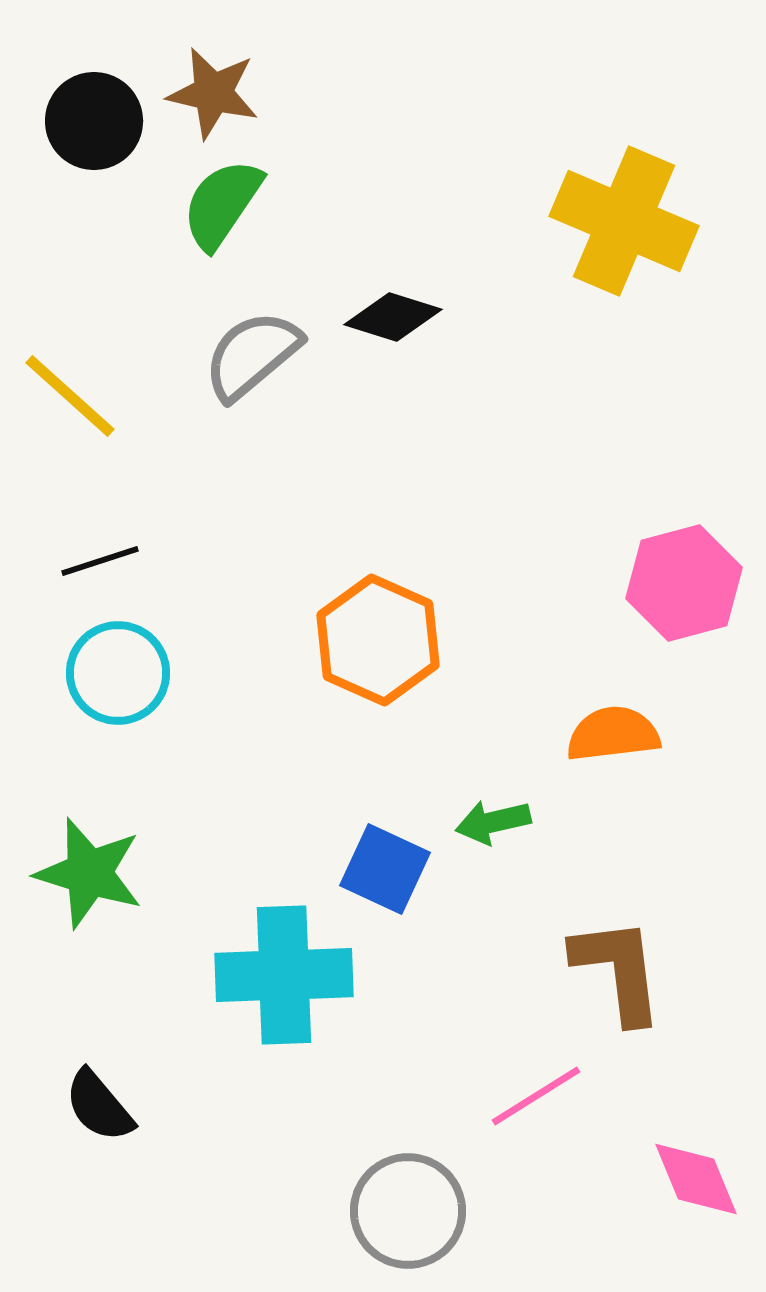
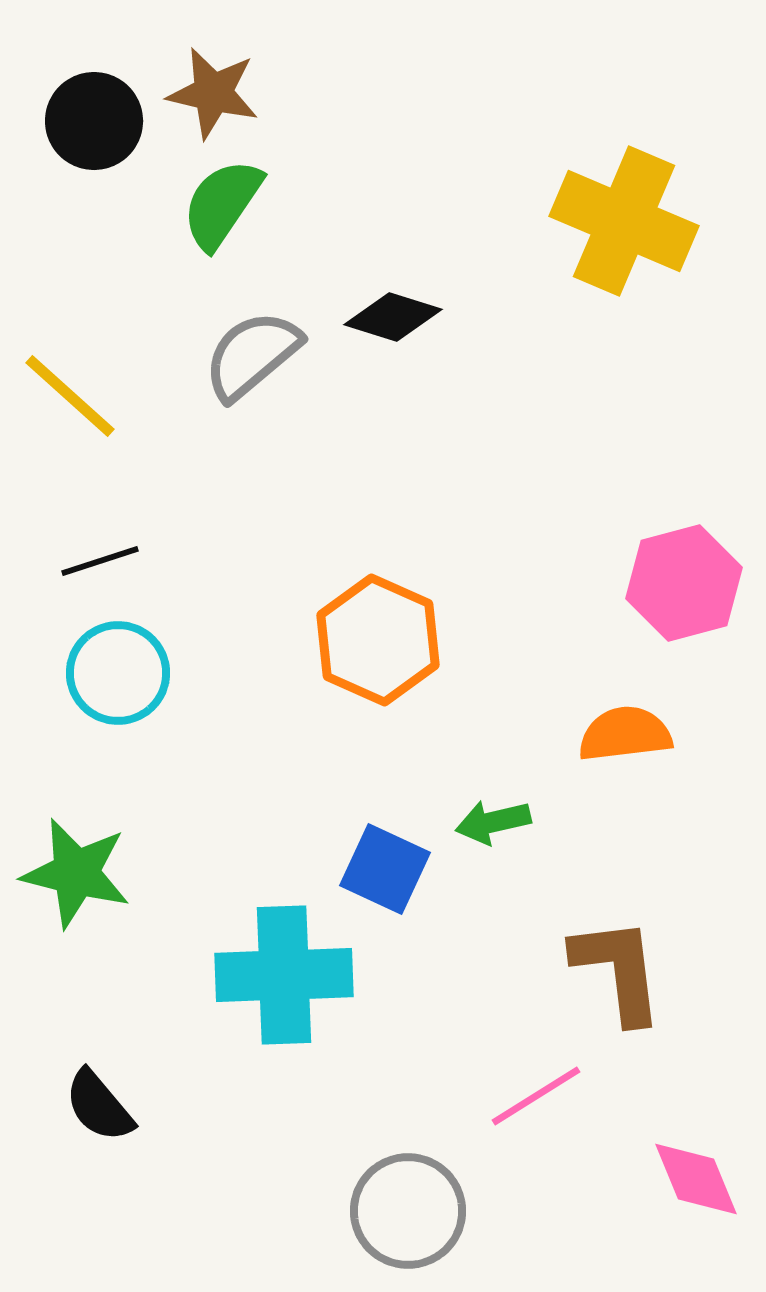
orange semicircle: moved 12 px right
green star: moved 13 px left; rotated 3 degrees counterclockwise
